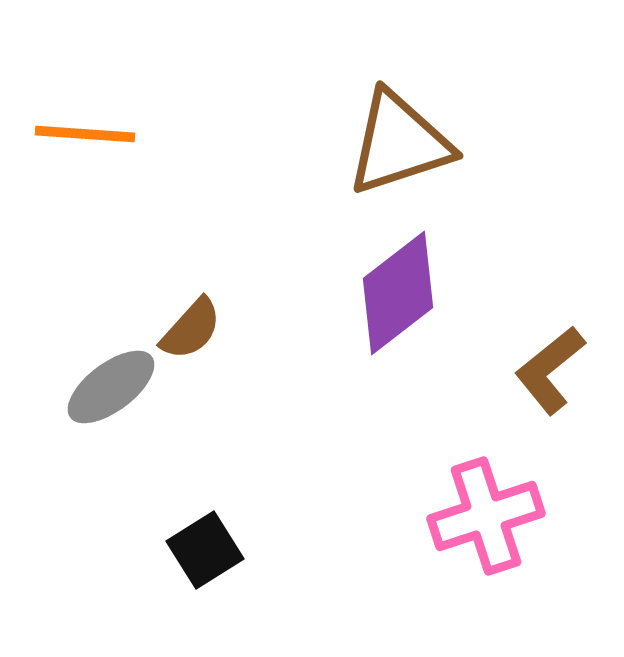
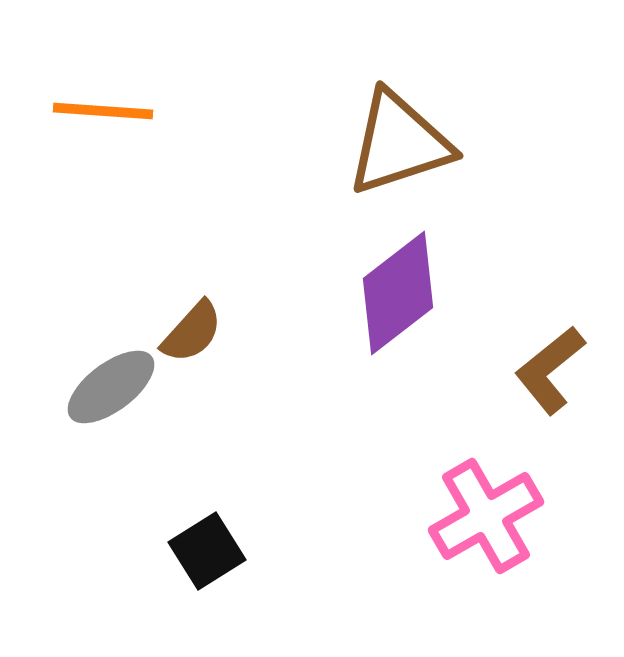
orange line: moved 18 px right, 23 px up
brown semicircle: moved 1 px right, 3 px down
pink cross: rotated 12 degrees counterclockwise
black square: moved 2 px right, 1 px down
